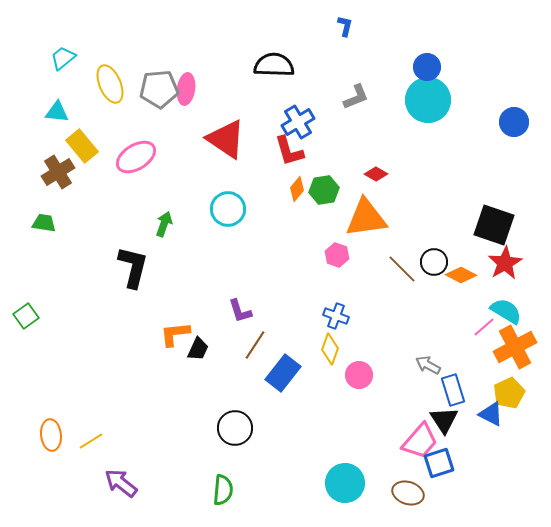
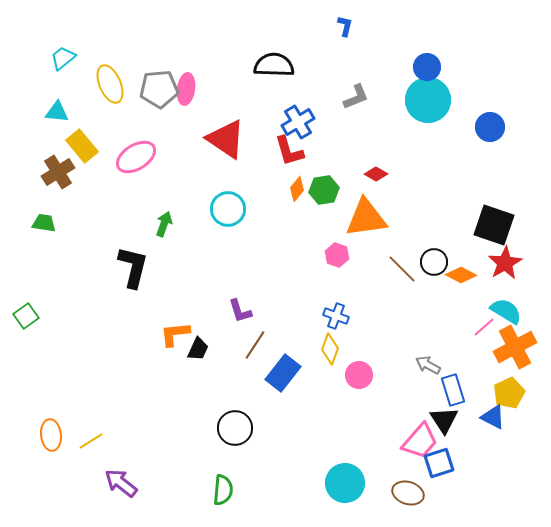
blue circle at (514, 122): moved 24 px left, 5 px down
blue triangle at (491, 414): moved 2 px right, 3 px down
